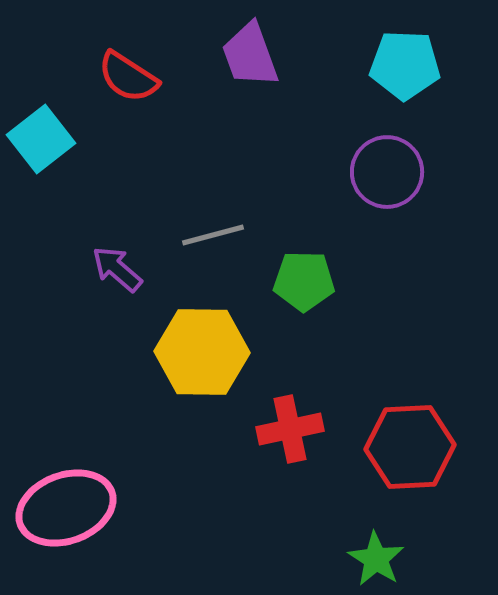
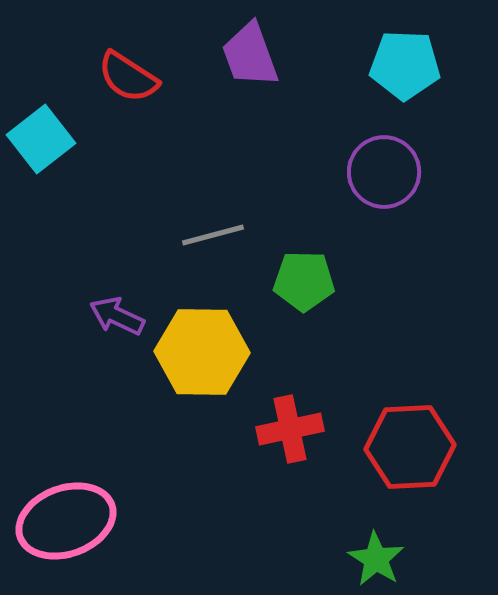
purple circle: moved 3 px left
purple arrow: moved 47 px down; rotated 16 degrees counterclockwise
pink ellipse: moved 13 px down
